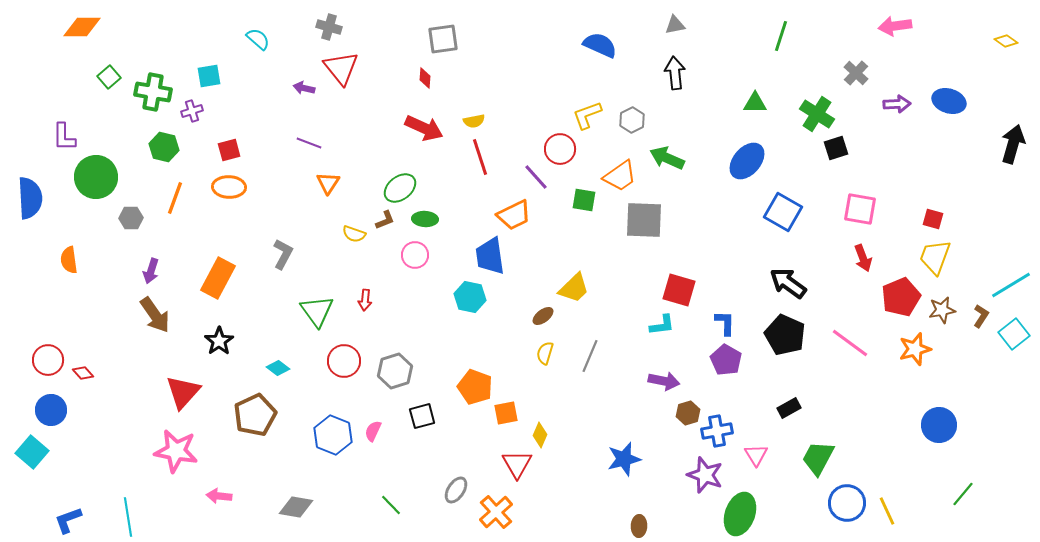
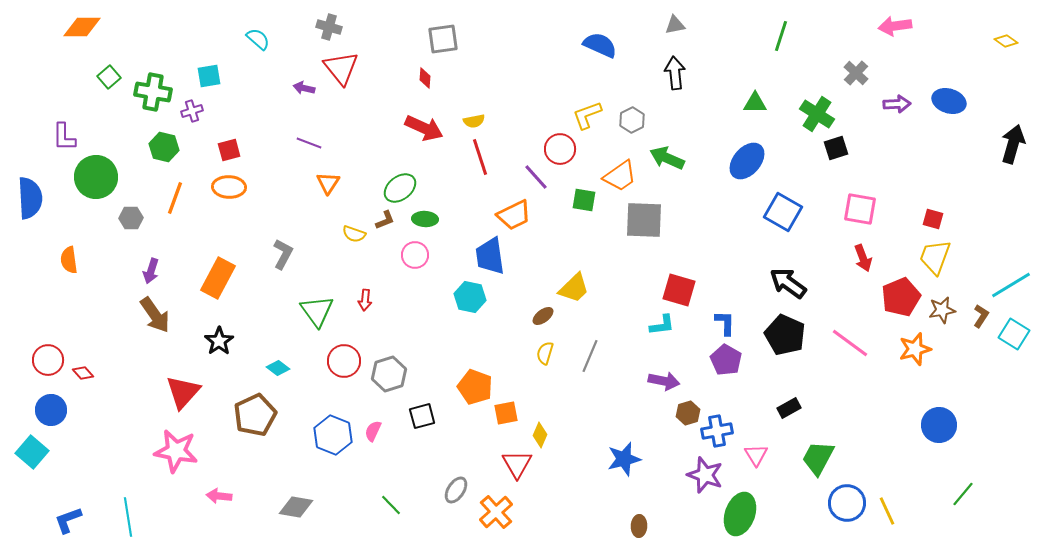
cyan square at (1014, 334): rotated 20 degrees counterclockwise
gray hexagon at (395, 371): moved 6 px left, 3 px down
